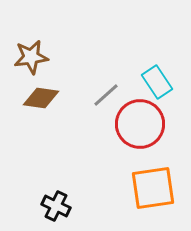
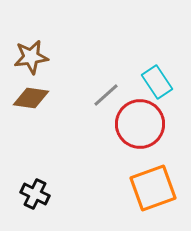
brown diamond: moved 10 px left
orange square: rotated 12 degrees counterclockwise
black cross: moved 21 px left, 12 px up
